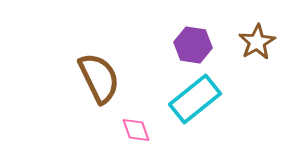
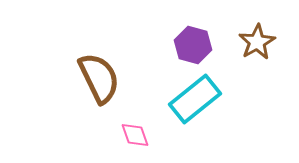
purple hexagon: rotated 6 degrees clockwise
pink diamond: moved 1 px left, 5 px down
